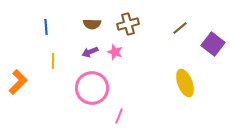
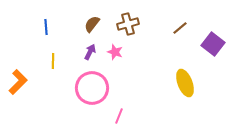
brown semicircle: rotated 126 degrees clockwise
purple arrow: rotated 140 degrees clockwise
